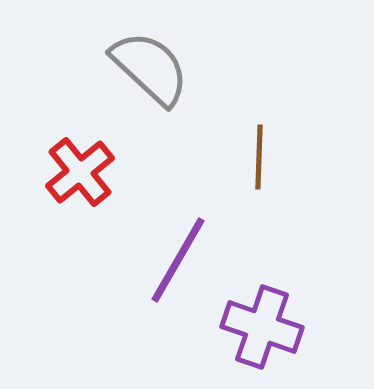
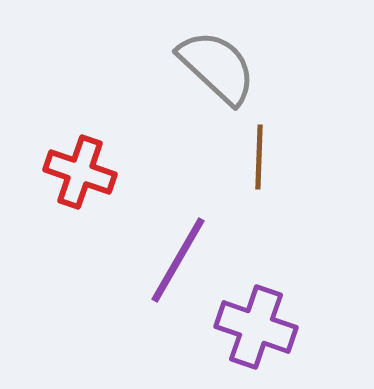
gray semicircle: moved 67 px right, 1 px up
red cross: rotated 32 degrees counterclockwise
purple cross: moved 6 px left
